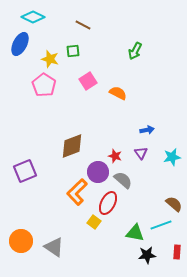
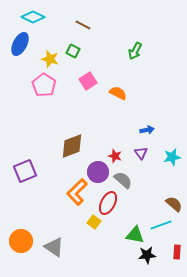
green square: rotated 32 degrees clockwise
green triangle: moved 2 px down
